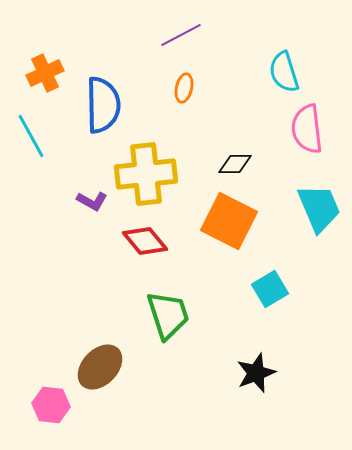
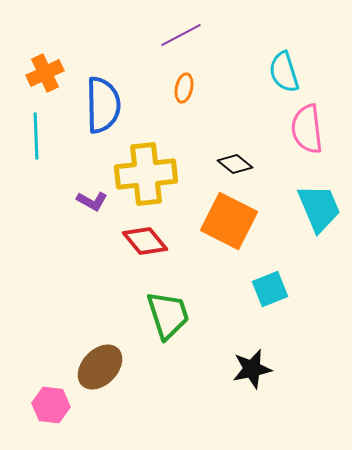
cyan line: moved 5 px right; rotated 27 degrees clockwise
black diamond: rotated 40 degrees clockwise
cyan square: rotated 9 degrees clockwise
black star: moved 4 px left, 4 px up; rotated 9 degrees clockwise
